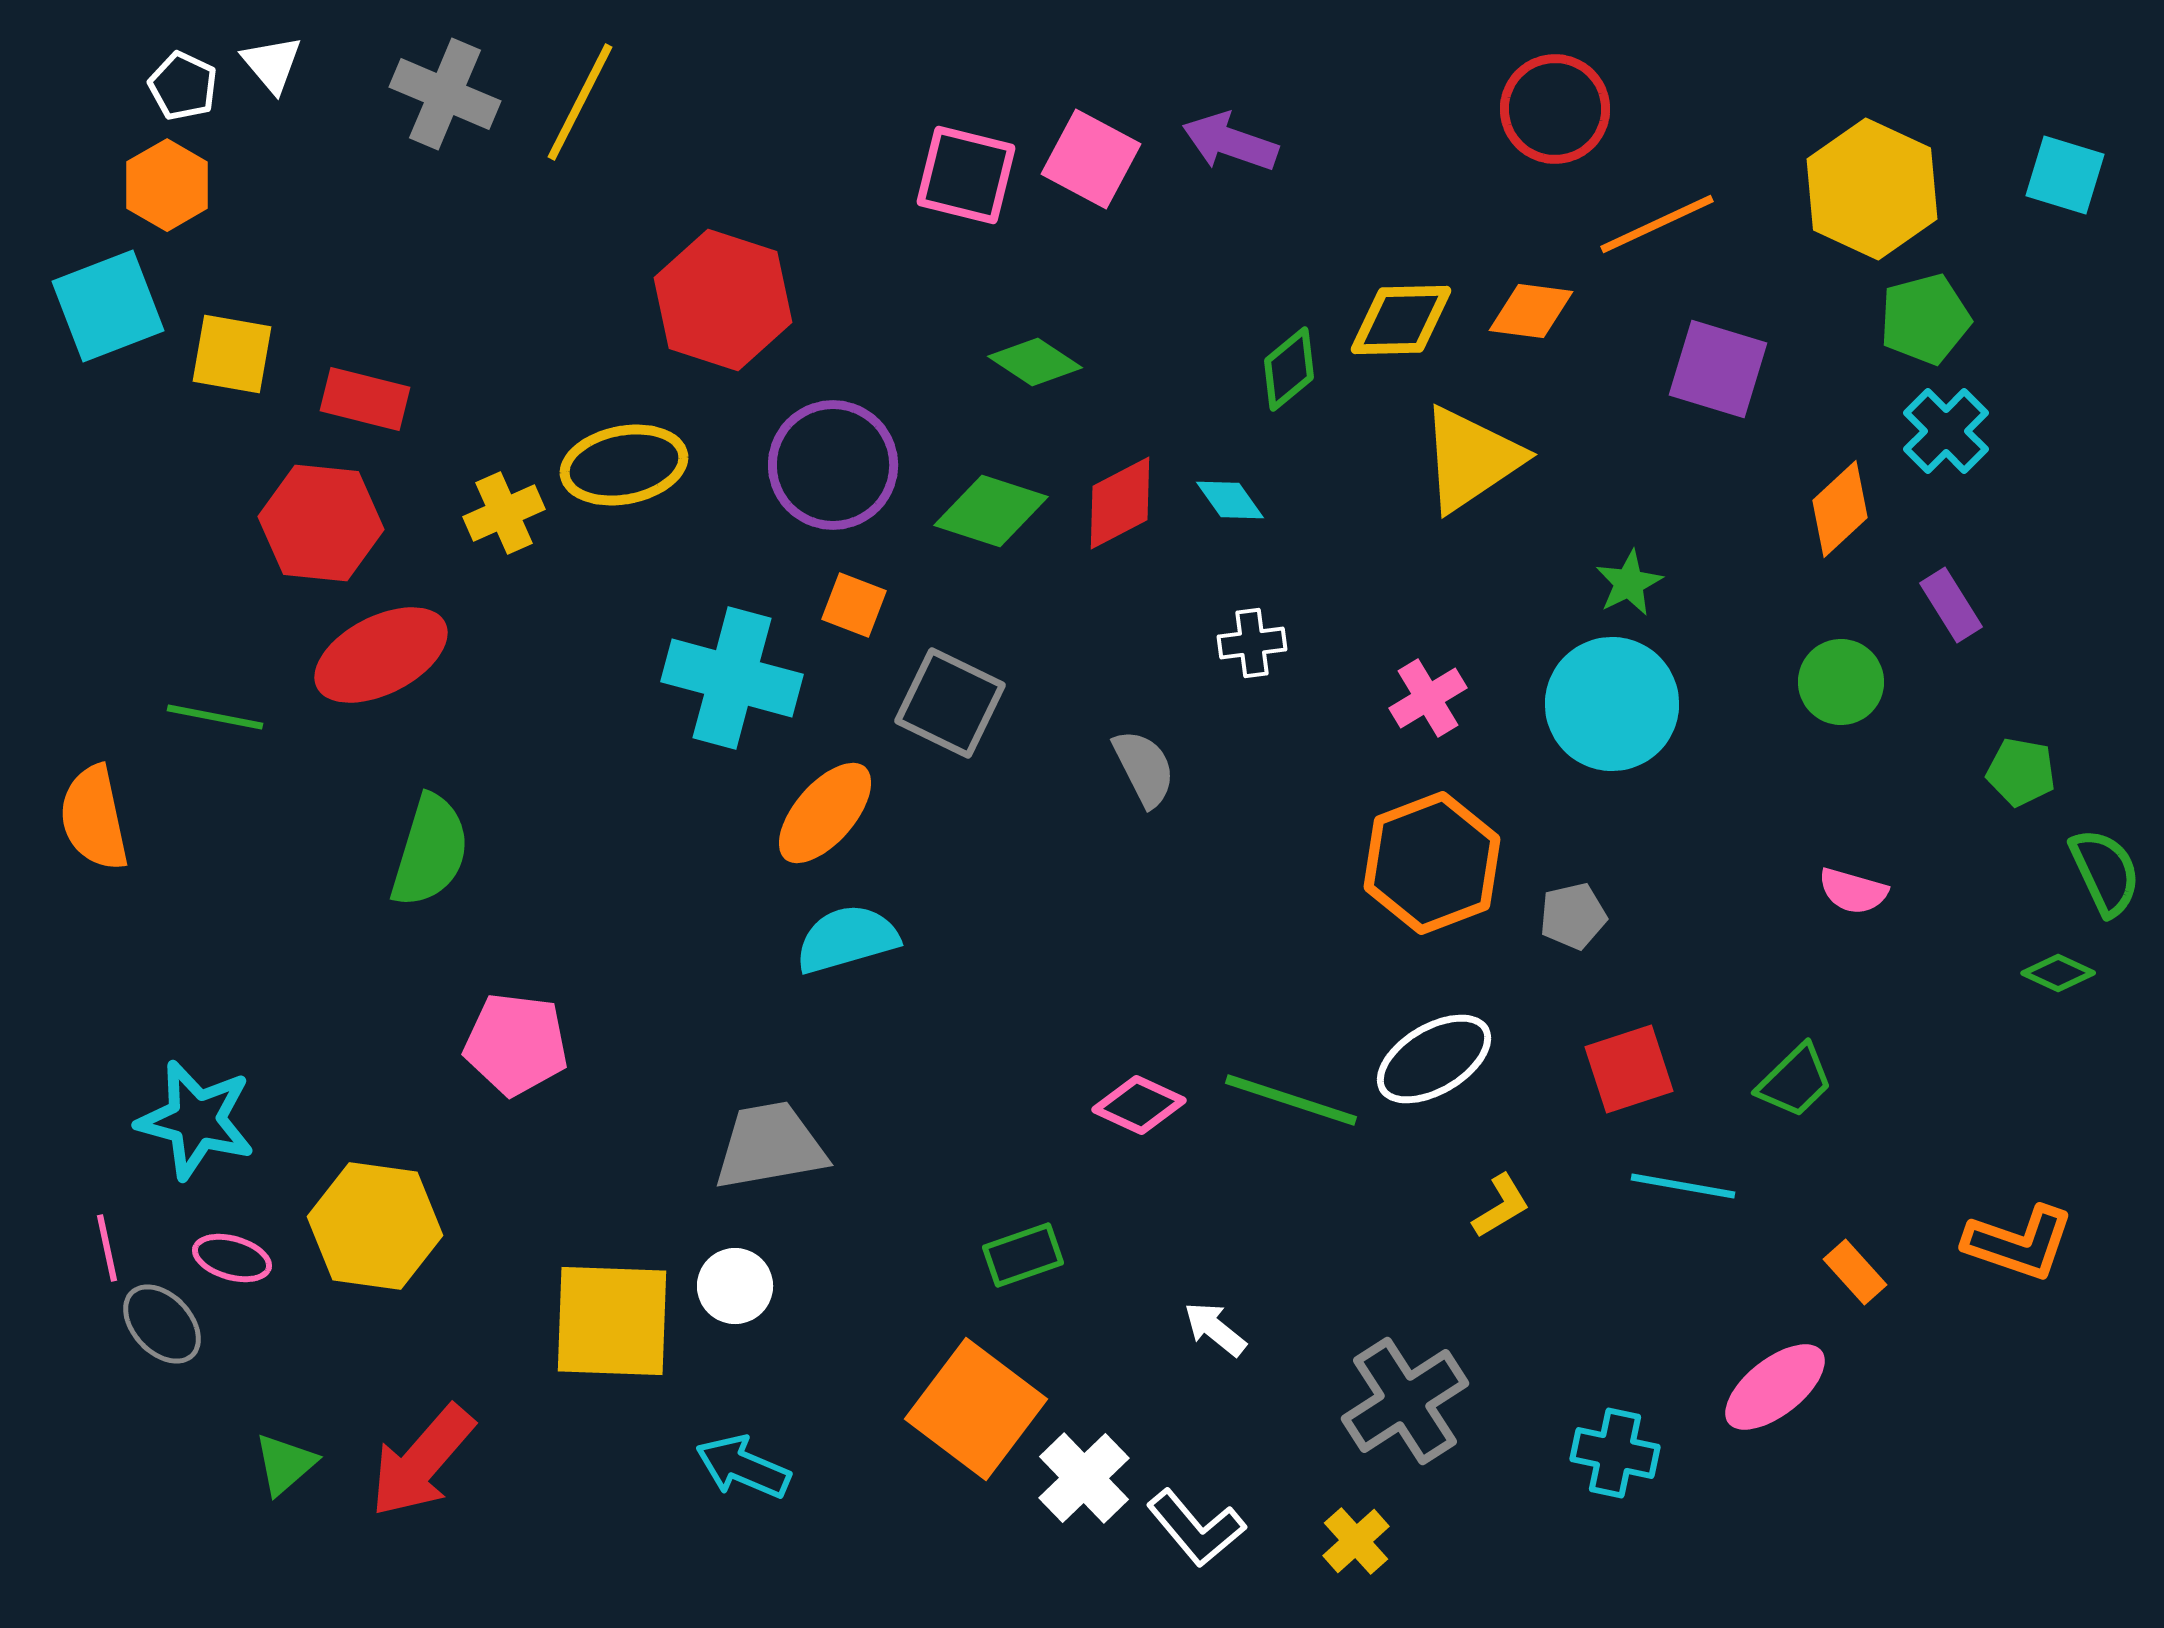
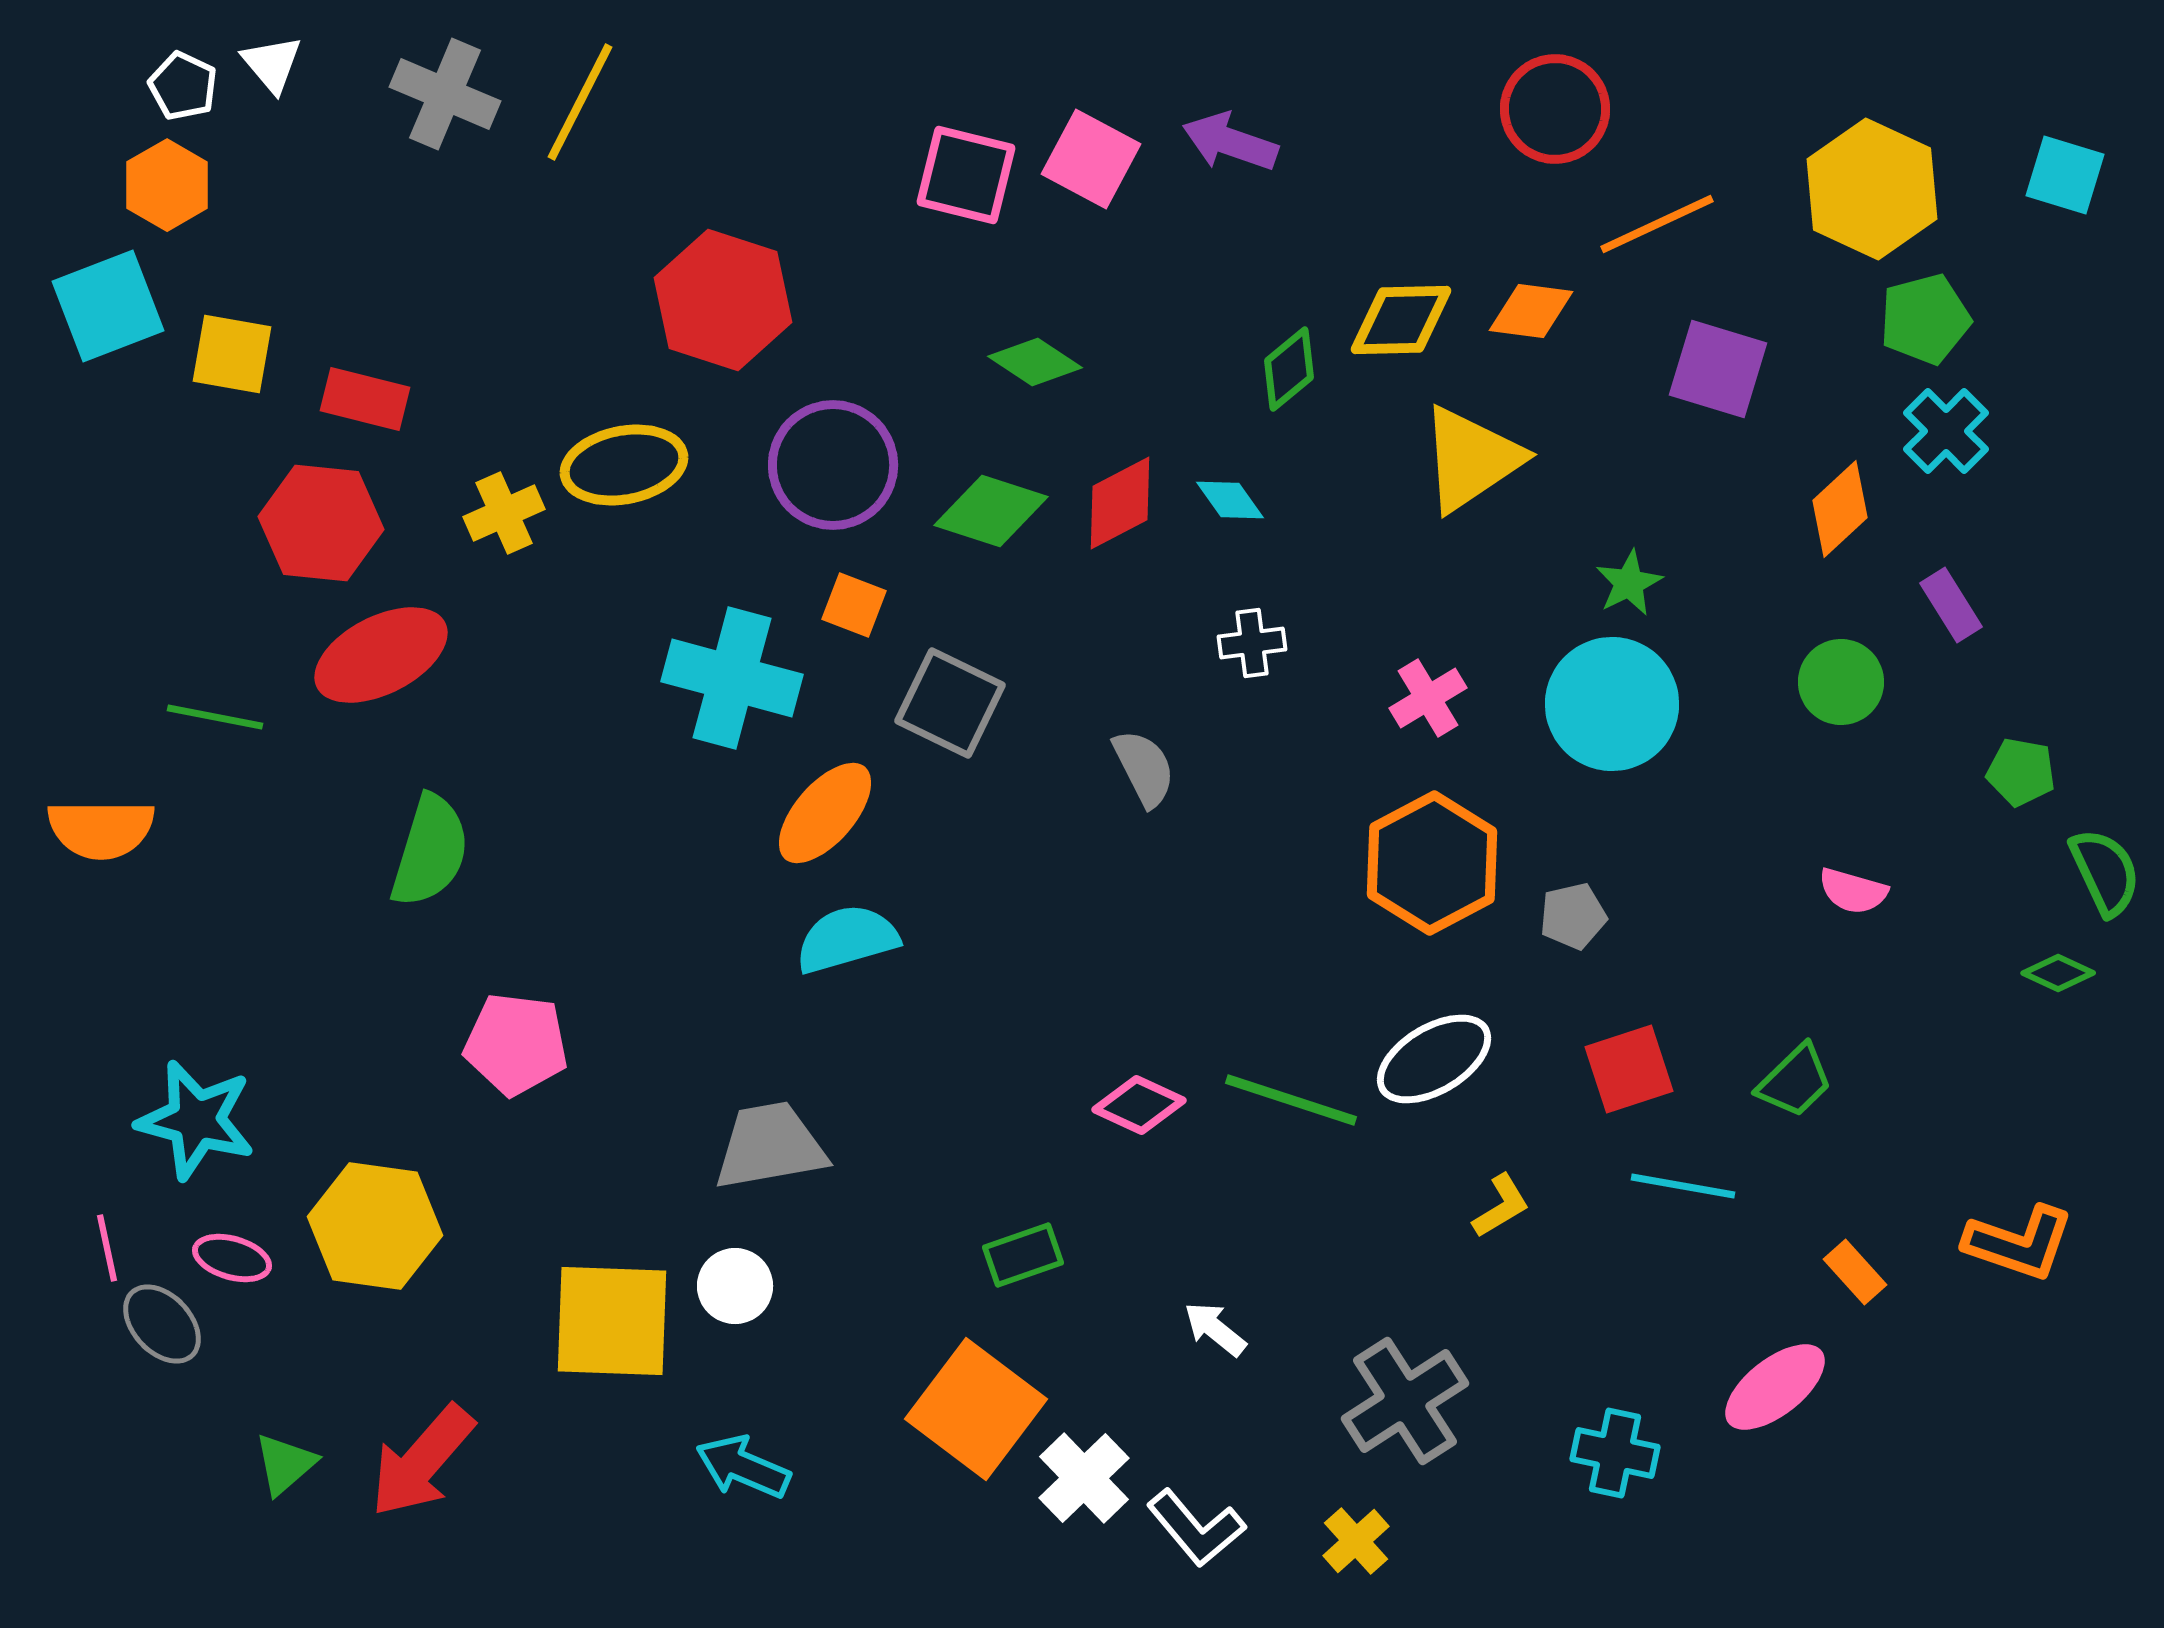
orange semicircle at (94, 818): moved 7 px right, 11 px down; rotated 78 degrees counterclockwise
orange hexagon at (1432, 863): rotated 7 degrees counterclockwise
